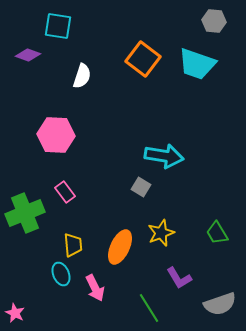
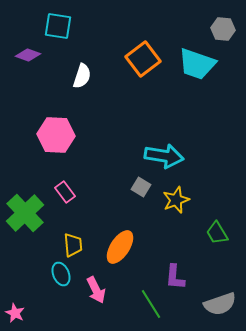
gray hexagon: moved 9 px right, 8 px down
orange square: rotated 16 degrees clockwise
green cross: rotated 21 degrees counterclockwise
yellow star: moved 15 px right, 33 px up
orange ellipse: rotated 8 degrees clockwise
purple L-shape: moved 4 px left, 1 px up; rotated 36 degrees clockwise
pink arrow: moved 1 px right, 2 px down
green line: moved 2 px right, 4 px up
